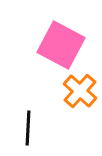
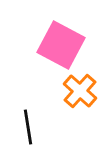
black line: moved 1 px up; rotated 12 degrees counterclockwise
